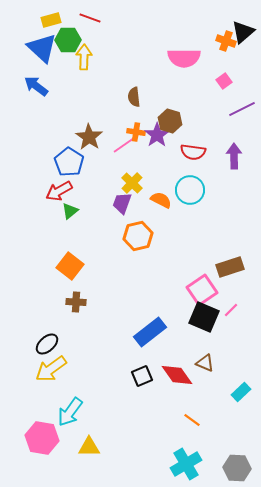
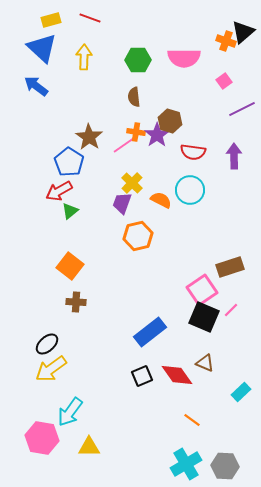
green hexagon at (68, 40): moved 70 px right, 20 px down
gray hexagon at (237, 468): moved 12 px left, 2 px up
